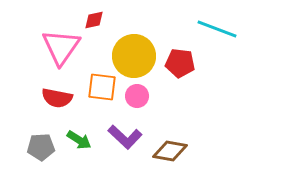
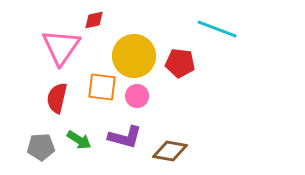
red semicircle: rotated 92 degrees clockwise
purple L-shape: rotated 28 degrees counterclockwise
